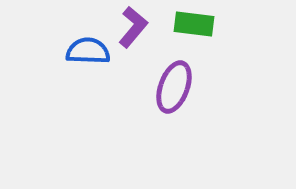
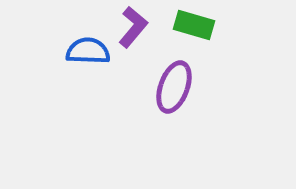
green rectangle: moved 1 px down; rotated 9 degrees clockwise
